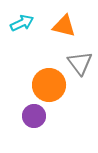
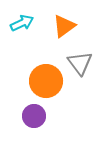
orange triangle: rotated 50 degrees counterclockwise
orange circle: moved 3 px left, 4 px up
